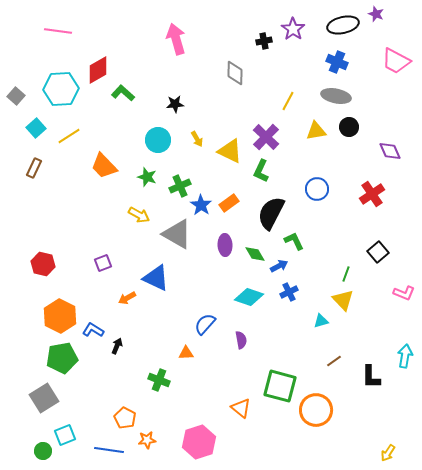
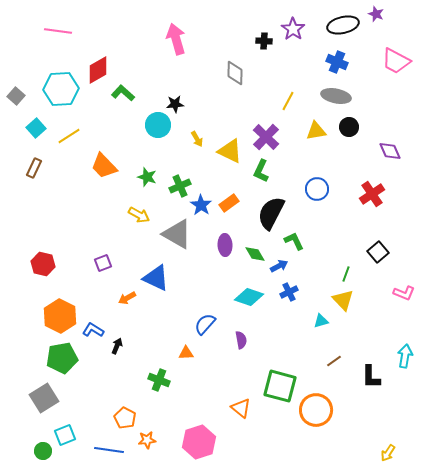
black cross at (264, 41): rotated 14 degrees clockwise
cyan circle at (158, 140): moved 15 px up
